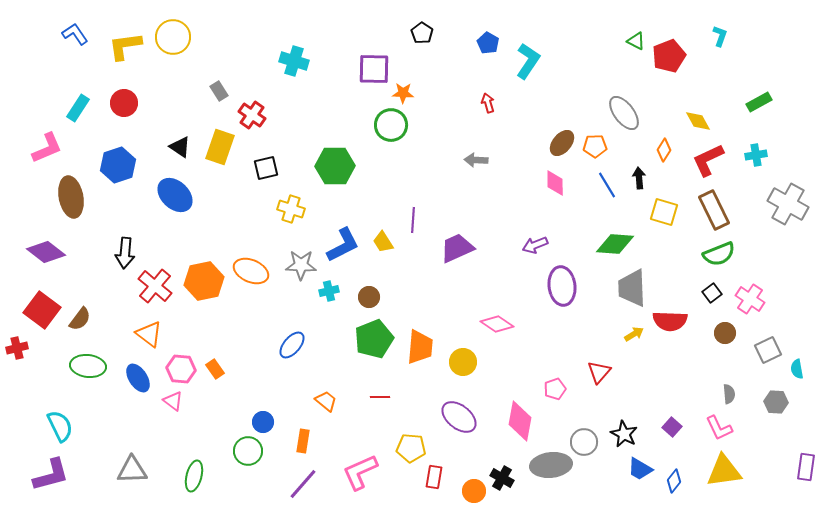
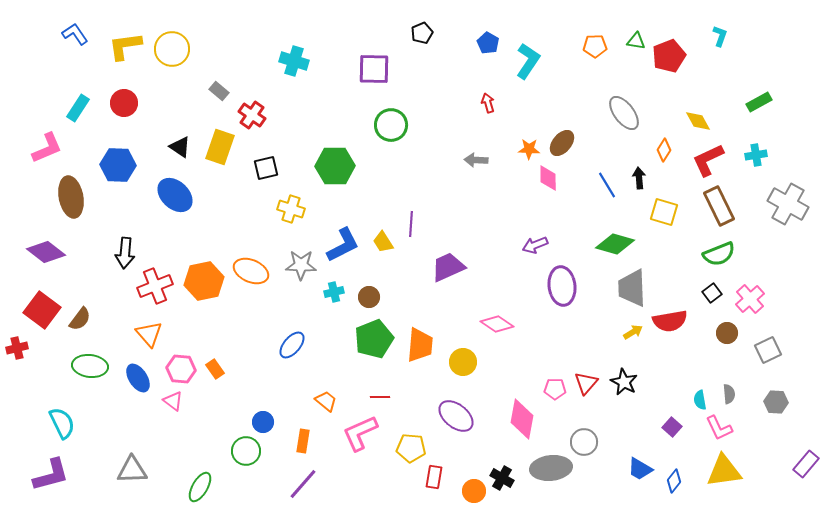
black pentagon at (422, 33): rotated 15 degrees clockwise
yellow circle at (173, 37): moved 1 px left, 12 px down
green triangle at (636, 41): rotated 18 degrees counterclockwise
gray rectangle at (219, 91): rotated 18 degrees counterclockwise
orange star at (403, 93): moved 126 px right, 56 px down
orange pentagon at (595, 146): moved 100 px up
blue hexagon at (118, 165): rotated 20 degrees clockwise
pink diamond at (555, 183): moved 7 px left, 5 px up
brown rectangle at (714, 210): moved 5 px right, 4 px up
purple line at (413, 220): moved 2 px left, 4 px down
green diamond at (615, 244): rotated 12 degrees clockwise
purple trapezoid at (457, 248): moved 9 px left, 19 px down
red cross at (155, 286): rotated 28 degrees clockwise
cyan cross at (329, 291): moved 5 px right, 1 px down
pink cross at (750, 299): rotated 16 degrees clockwise
red semicircle at (670, 321): rotated 12 degrees counterclockwise
brown circle at (725, 333): moved 2 px right
orange triangle at (149, 334): rotated 12 degrees clockwise
yellow arrow at (634, 334): moved 1 px left, 2 px up
orange trapezoid at (420, 347): moved 2 px up
green ellipse at (88, 366): moved 2 px right
cyan semicircle at (797, 369): moved 97 px left, 31 px down
red triangle at (599, 372): moved 13 px left, 11 px down
pink pentagon at (555, 389): rotated 20 degrees clockwise
purple ellipse at (459, 417): moved 3 px left, 1 px up
pink diamond at (520, 421): moved 2 px right, 2 px up
cyan semicircle at (60, 426): moved 2 px right, 3 px up
black star at (624, 434): moved 52 px up
green circle at (248, 451): moved 2 px left
gray ellipse at (551, 465): moved 3 px down
purple rectangle at (806, 467): moved 3 px up; rotated 32 degrees clockwise
pink L-shape at (360, 472): moved 39 px up
green ellipse at (194, 476): moved 6 px right, 11 px down; rotated 16 degrees clockwise
